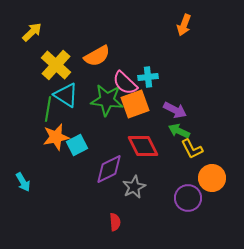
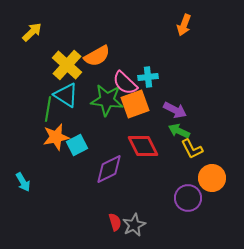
yellow cross: moved 11 px right
gray star: moved 38 px down
red semicircle: rotated 12 degrees counterclockwise
